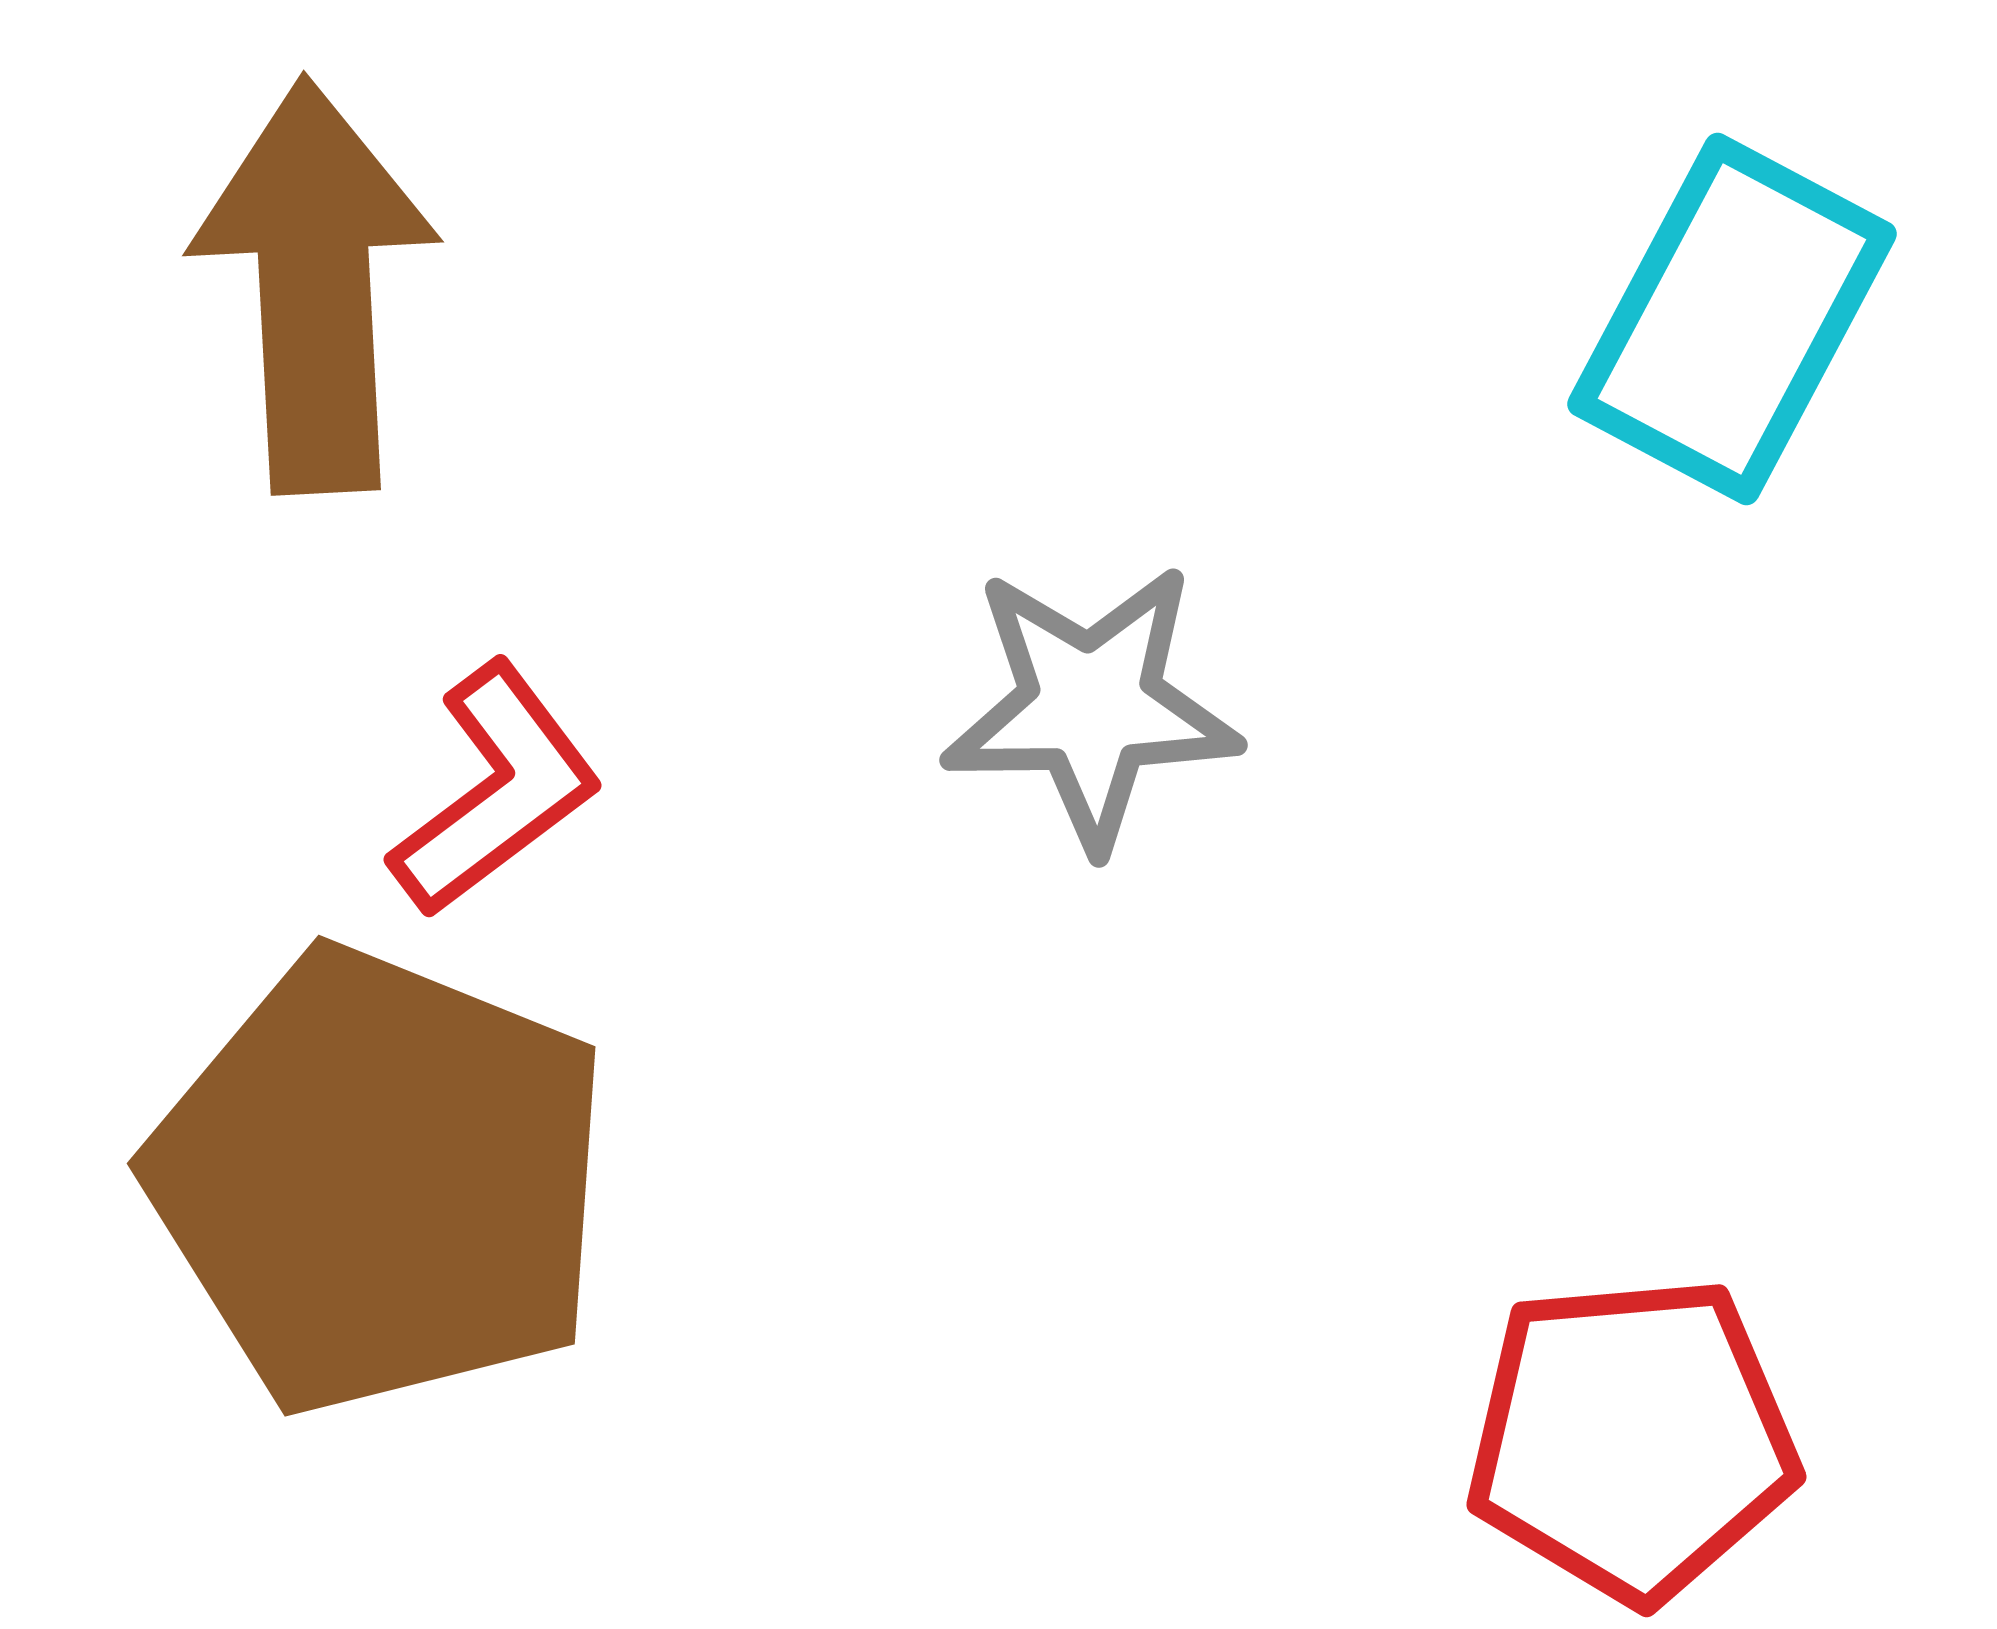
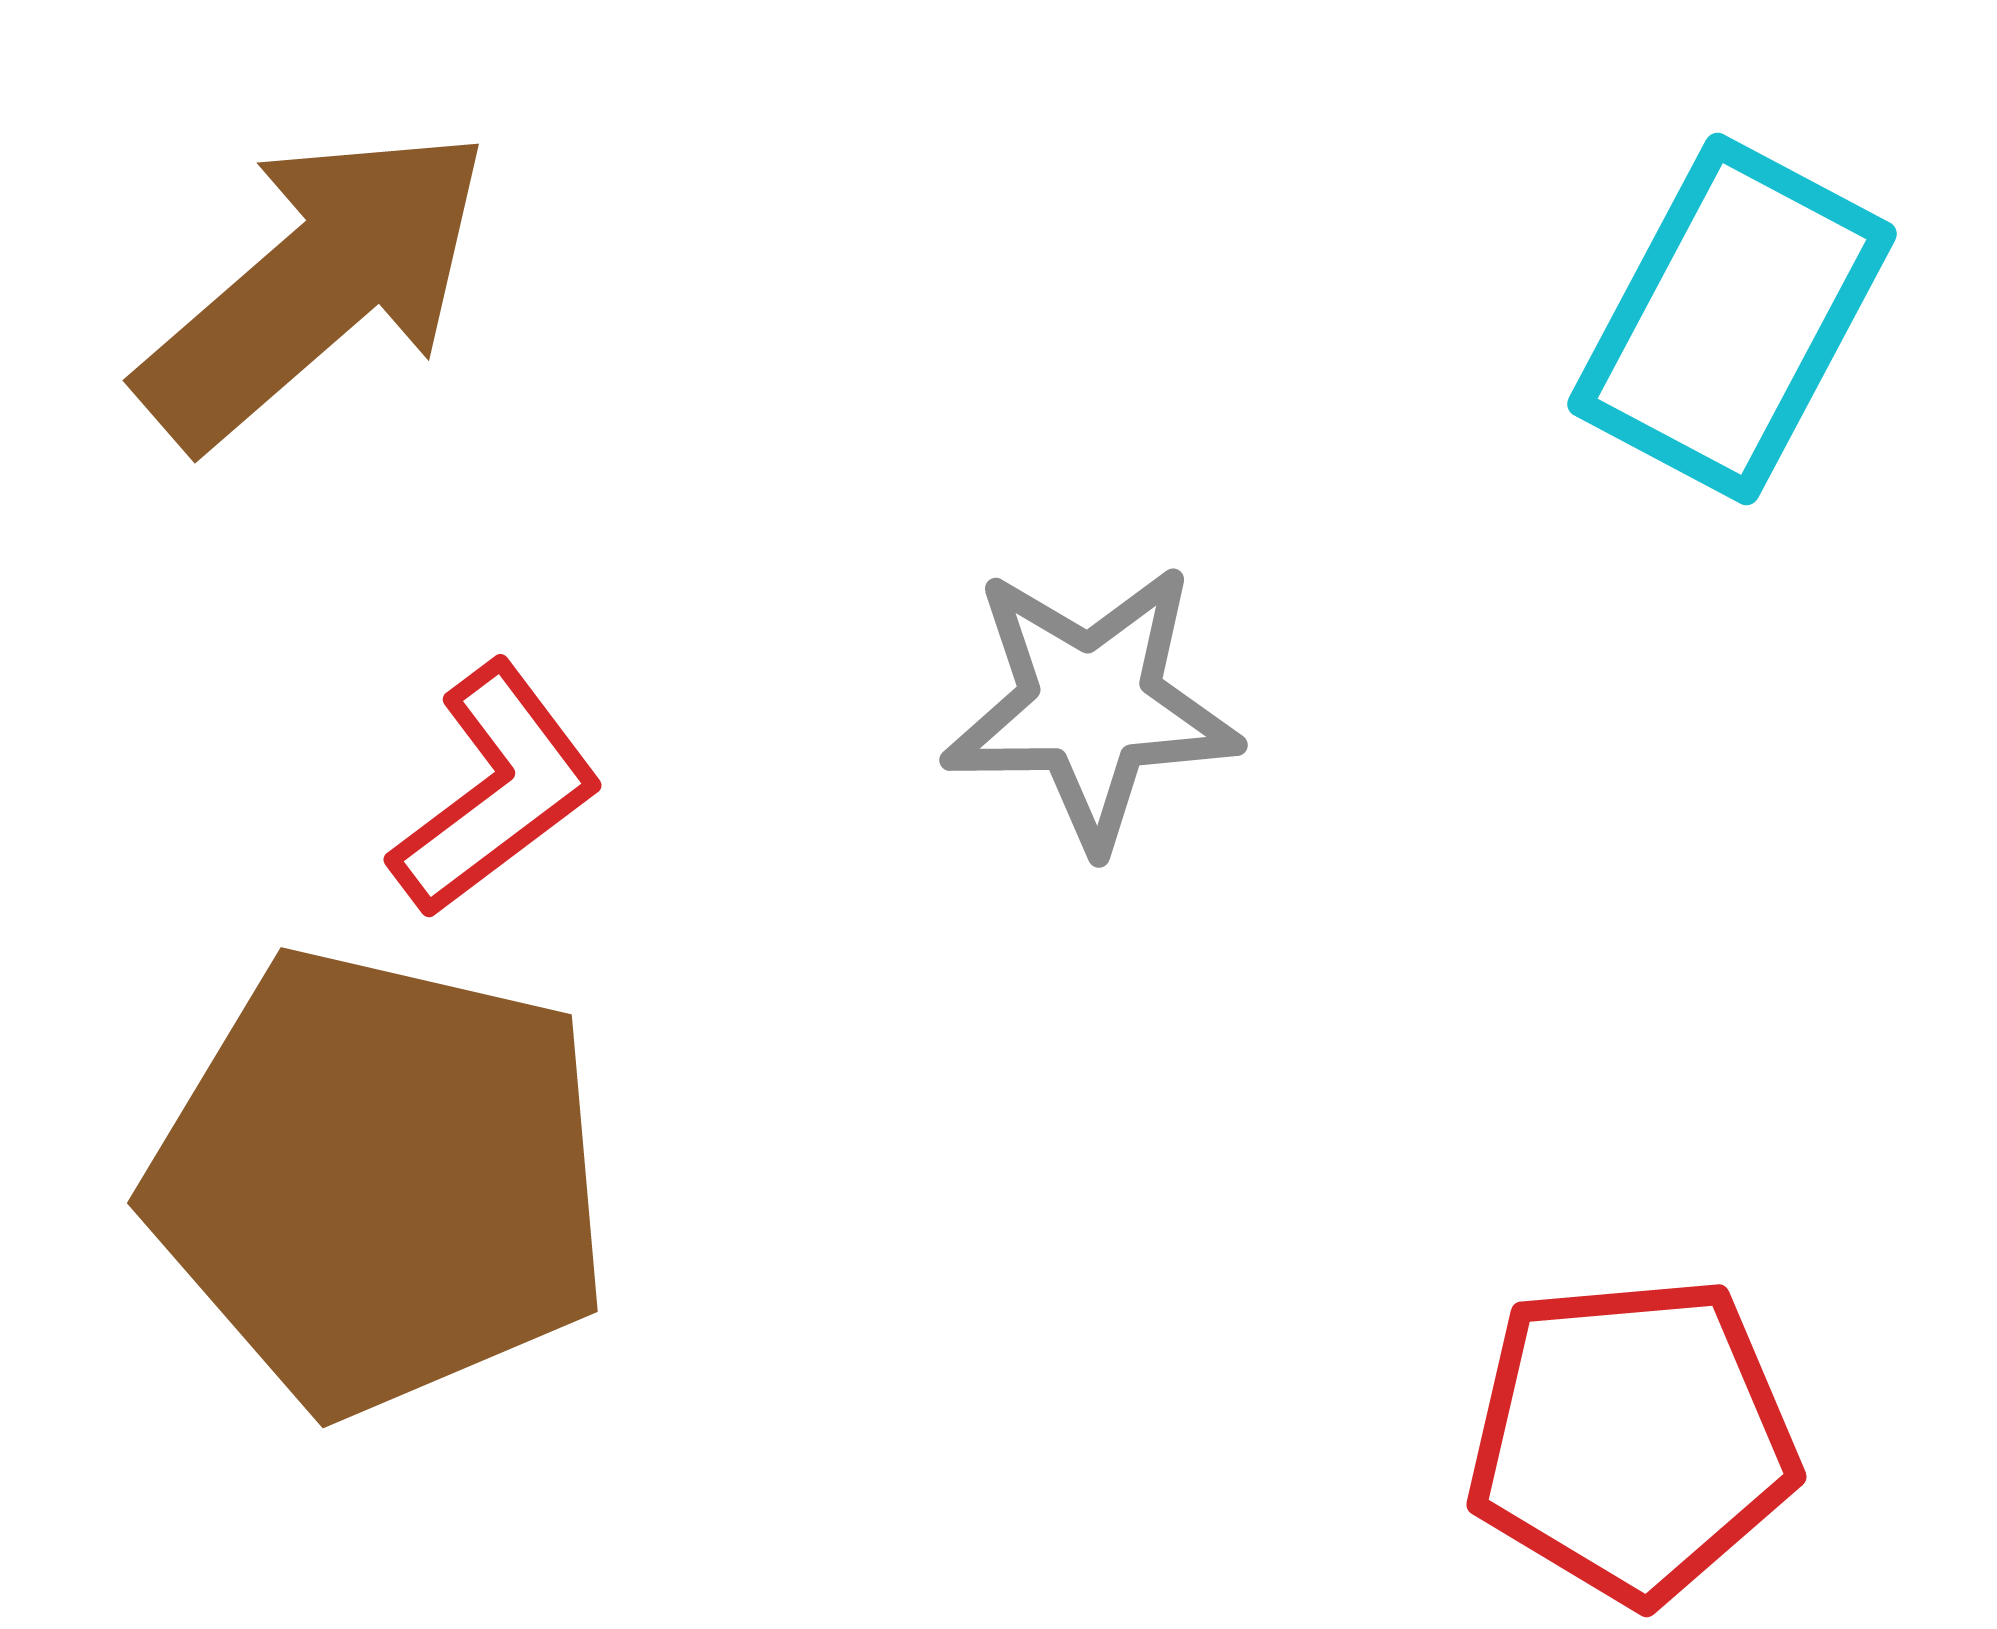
brown arrow: rotated 52 degrees clockwise
brown pentagon: rotated 9 degrees counterclockwise
